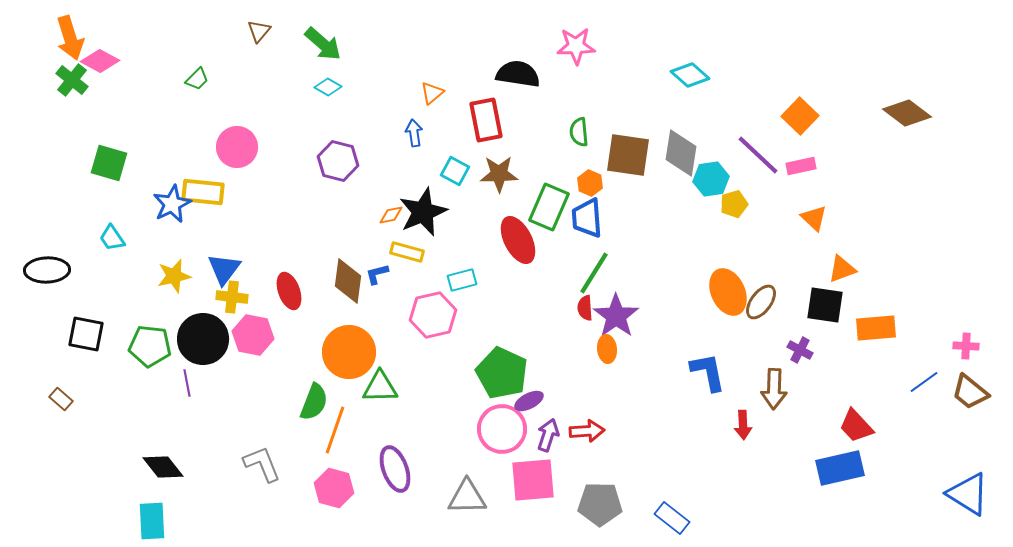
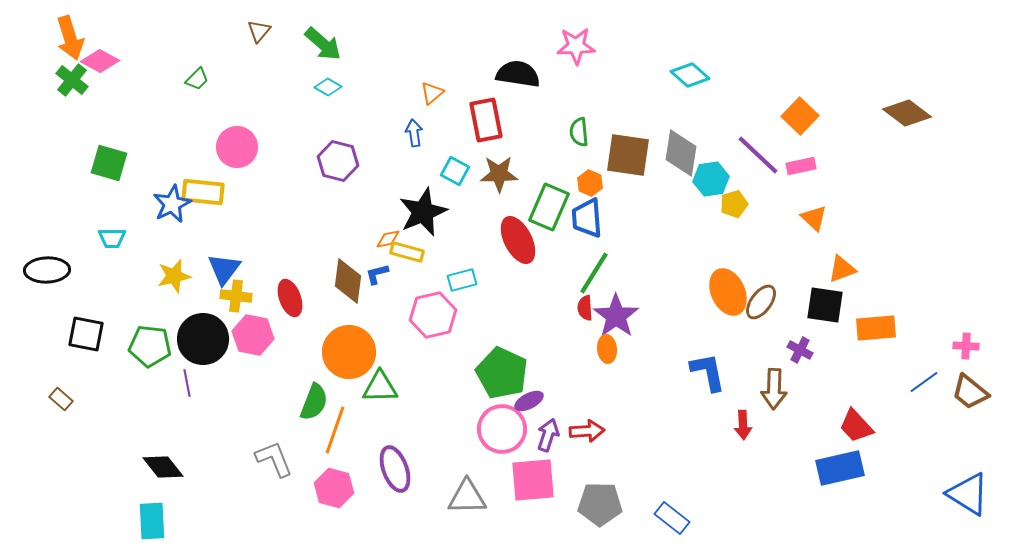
orange diamond at (391, 215): moved 3 px left, 24 px down
cyan trapezoid at (112, 238): rotated 56 degrees counterclockwise
red ellipse at (289, 291): moved 1 px right, 7 px down
yellow cross at (232, 297): moved 4 px right, 1 px up
gray L-shape at (262, 464): moved 12 px right, 5 px up
